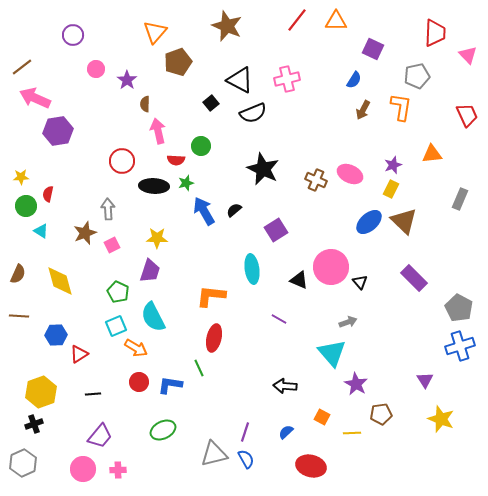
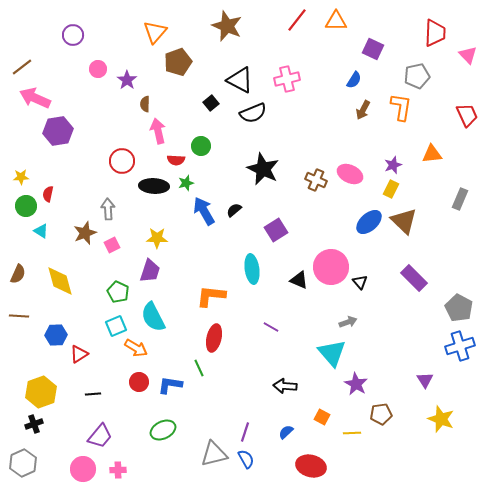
pink circle at (96, 69): moved 2 px right
purple line at (279, 319): moved 8 px left, 8 px down
